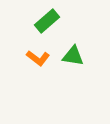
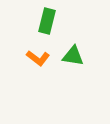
green rectangle: rotated 35 degrees counterclockwise
